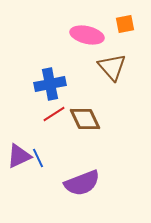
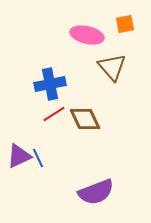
purple semicircle: moved 14 px right, 9 px down
